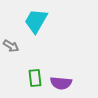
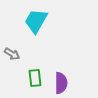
gray arrow: moved 1 px right, 8 px down
purple semicircle: rotated 95 degrees counterclockwise
